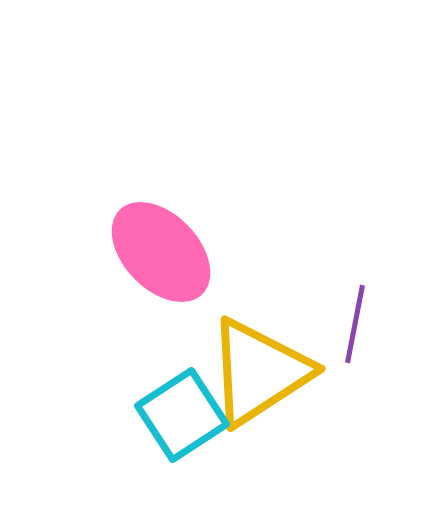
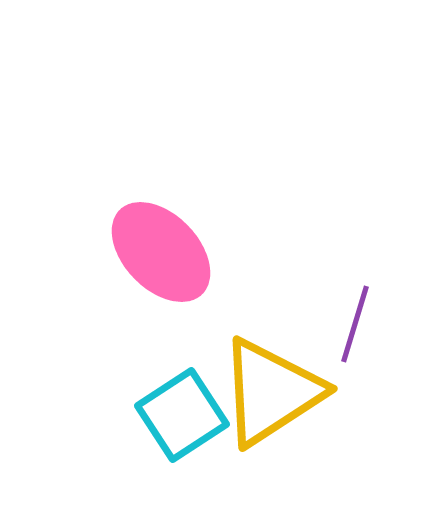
purple line: rotated 6 degrees clockwise
yellow triangle: moved 12 px right, 20 px down
